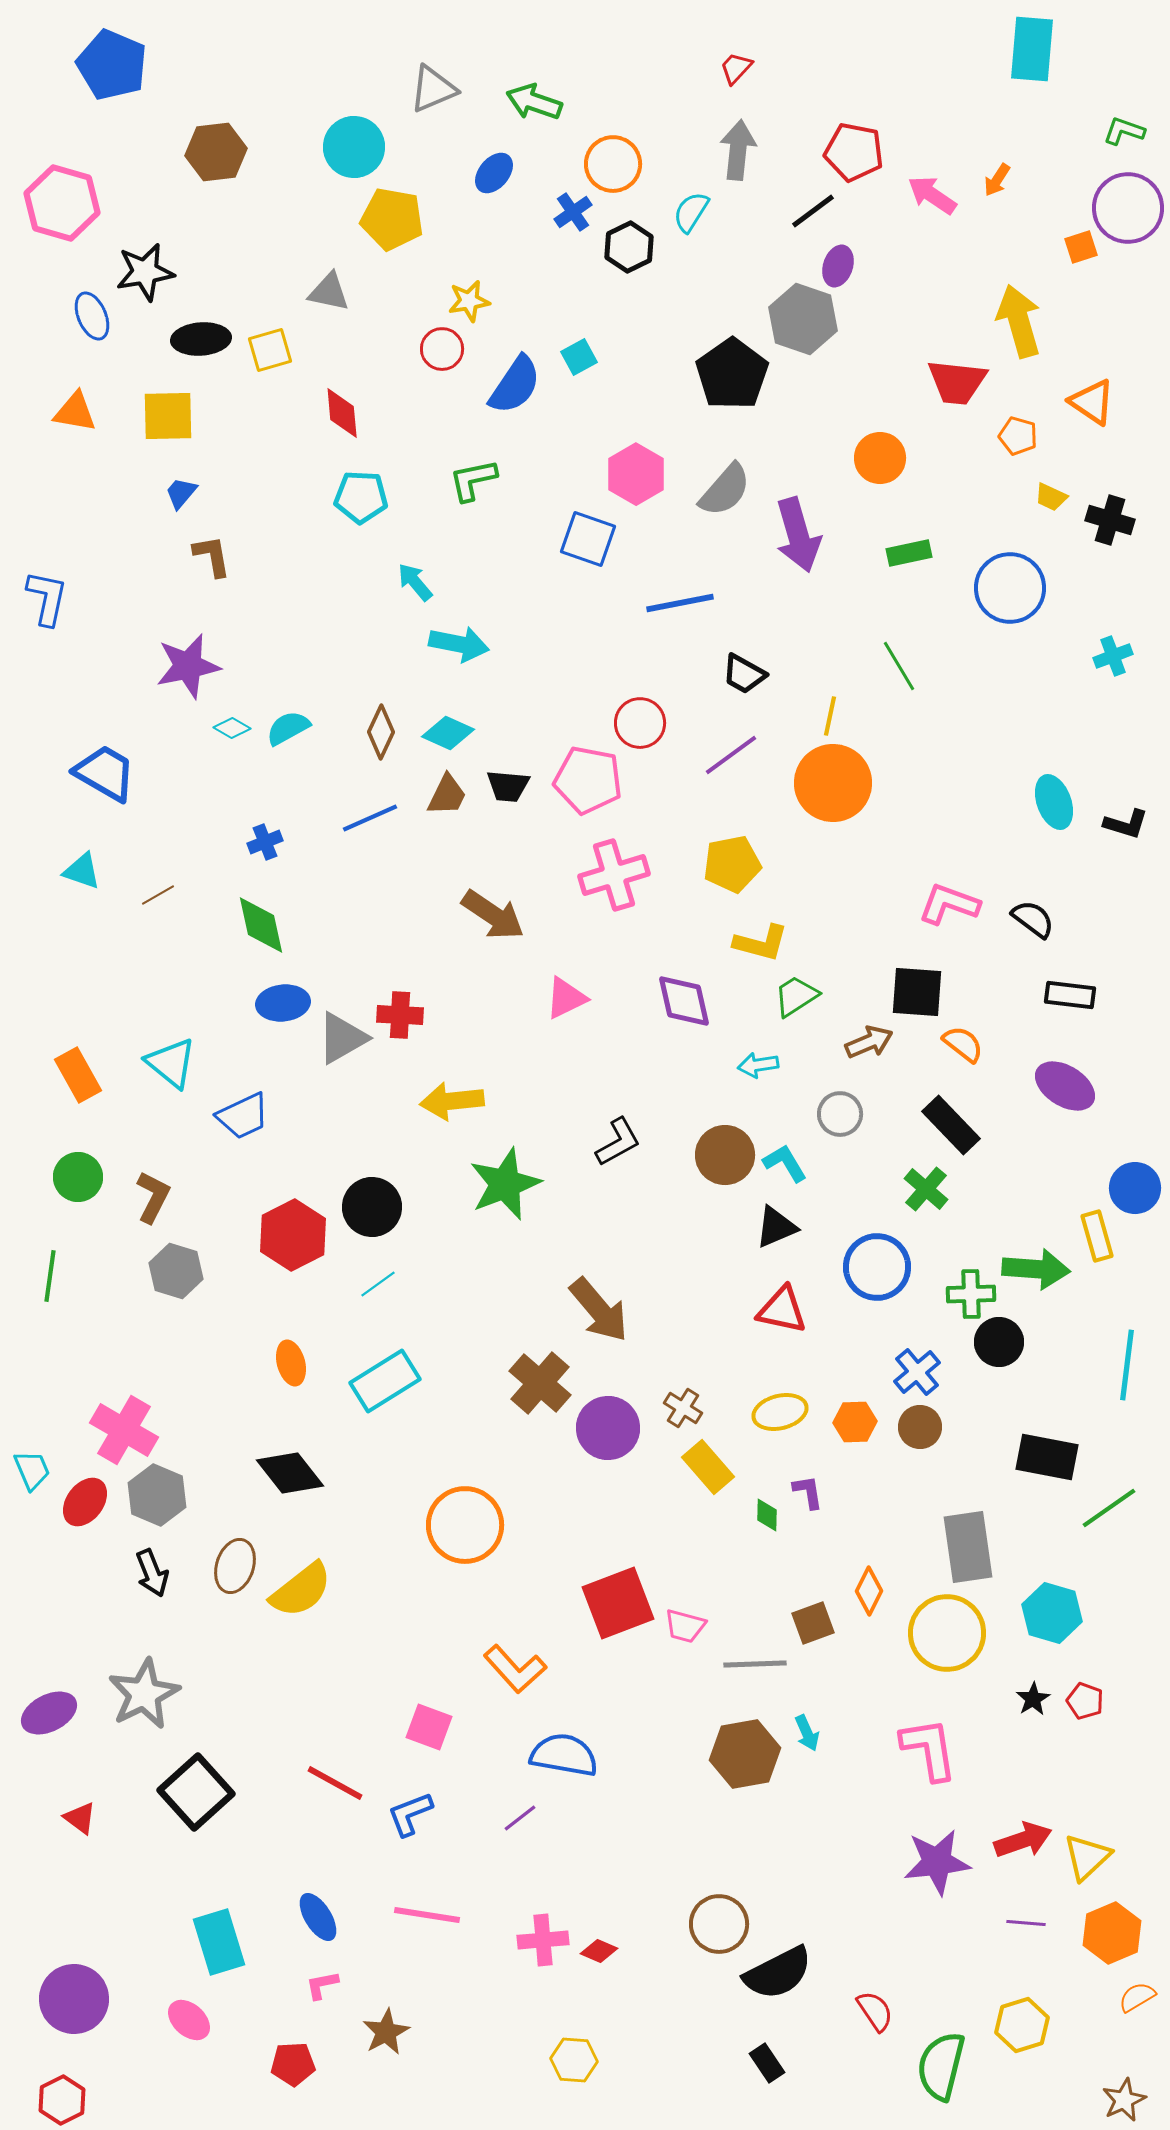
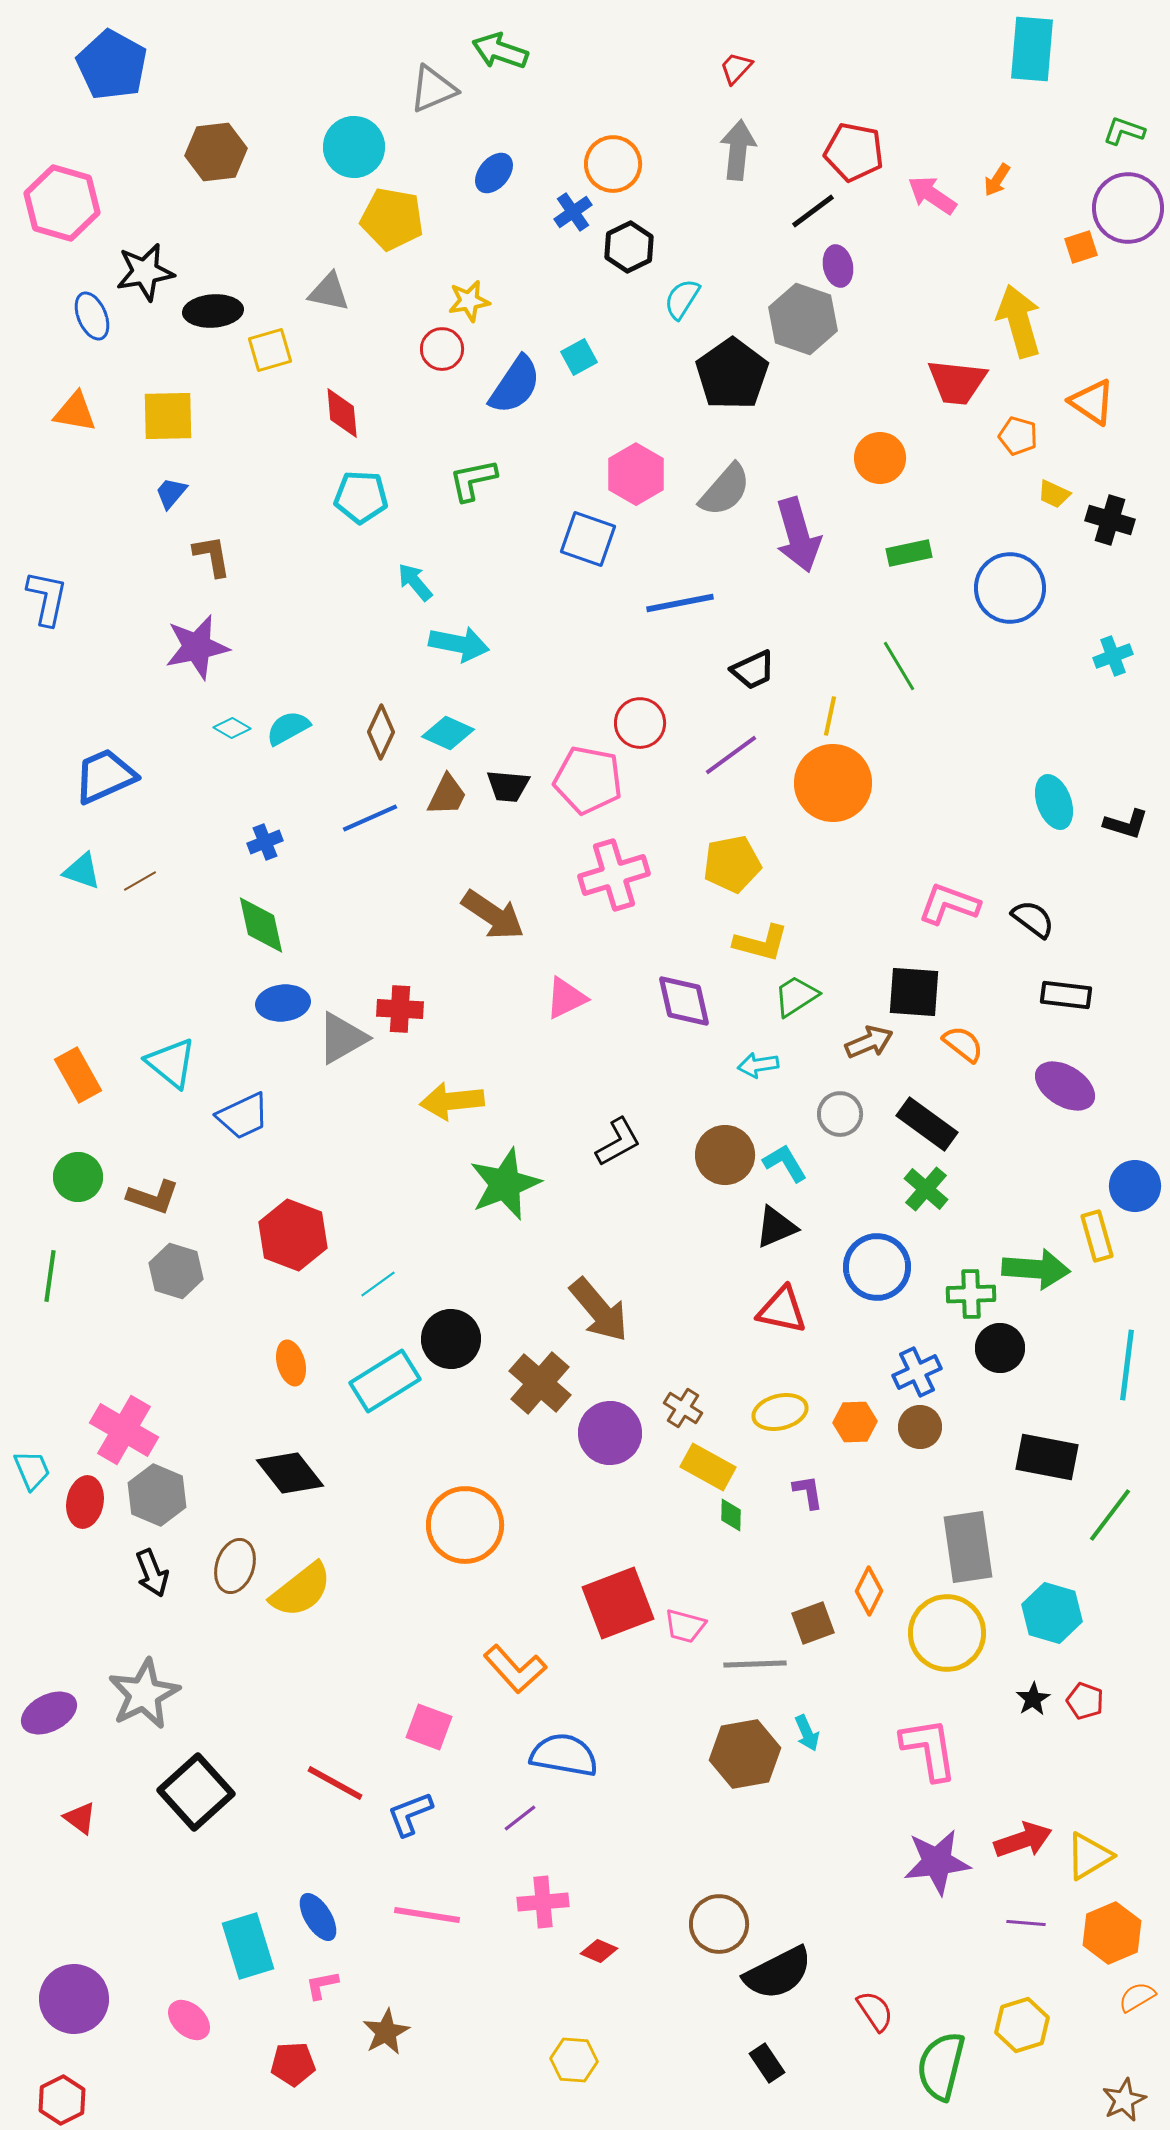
blue pentagon at (112, 65): rotated 6 degrees clockwise
green arrow at (534, 102): moved 34 px left, 51 px up
cyan semicircle at (691, 212): moved 9 px left, 87 px down
purple ellipse at (838, 266): rotated 30 degrees counterclockwise
black ellipse at (201, 339): moved 12 px right, 28 px up
blue trapezoid at (181, 493): moved 10 px left
yellow trapezoid at (1051, 497): moved 3 px right, 3 px up
purple star at (188, 666): moved 9 px right, 19 px up
black trapezoid at (744, 674): moved 9 px right, 4 px up; rotated 54 degrees counterclockwise
blue trapezoid at (105, 773): moved 3 px down; rotated 54 degrees counterclockwise
brown line at (158, 895): moved 18 px left, 14 px up
black square at (917, 992): moved 3 px left
black rectangle at (1070, 995): moved 4 px left
red cross at (400, 1015): moved 6 px up
black rectangle at (951, 1125): moved 24 px left, 1 px up; rotated 10 degrees counterclockwise
blue circle at (1135, 1188): moved 2 px up
brown L-shape at (153, 1197): rotated 82 degrees clockwise
black circle at (372, 1207): moved 79 px right, 132 px down
red hexagon at (293, 1235): rotated 12 degrees counterclockwise
black circle at (999, 1342): moved 1 px right, 6 px down
blue cross at (917, 1372): rotated 15 degrees clockwise
purple circle at (608, 1428): moved 2 px right, 5 px down
yellow rectangle at (708, 1467): rotated 20 degrees counterclockwise
red ellipse at (85, 1502): rotated 27 degrees counterclockwise
green line at (1109, 1508): moved 1 px right, 7 px down; rotated 18 degrees counterclockwise
green diamond at (767, 1515): moved 36 px left
yellow triangle at (1087, 1857): moved 2 px right, 1 px up; rotated 12 degrees clockwise
pink cross at (543, 1940): moved 38 px up
cyan rectangle at (219, 1942): moved 29 px right, 4 px down
